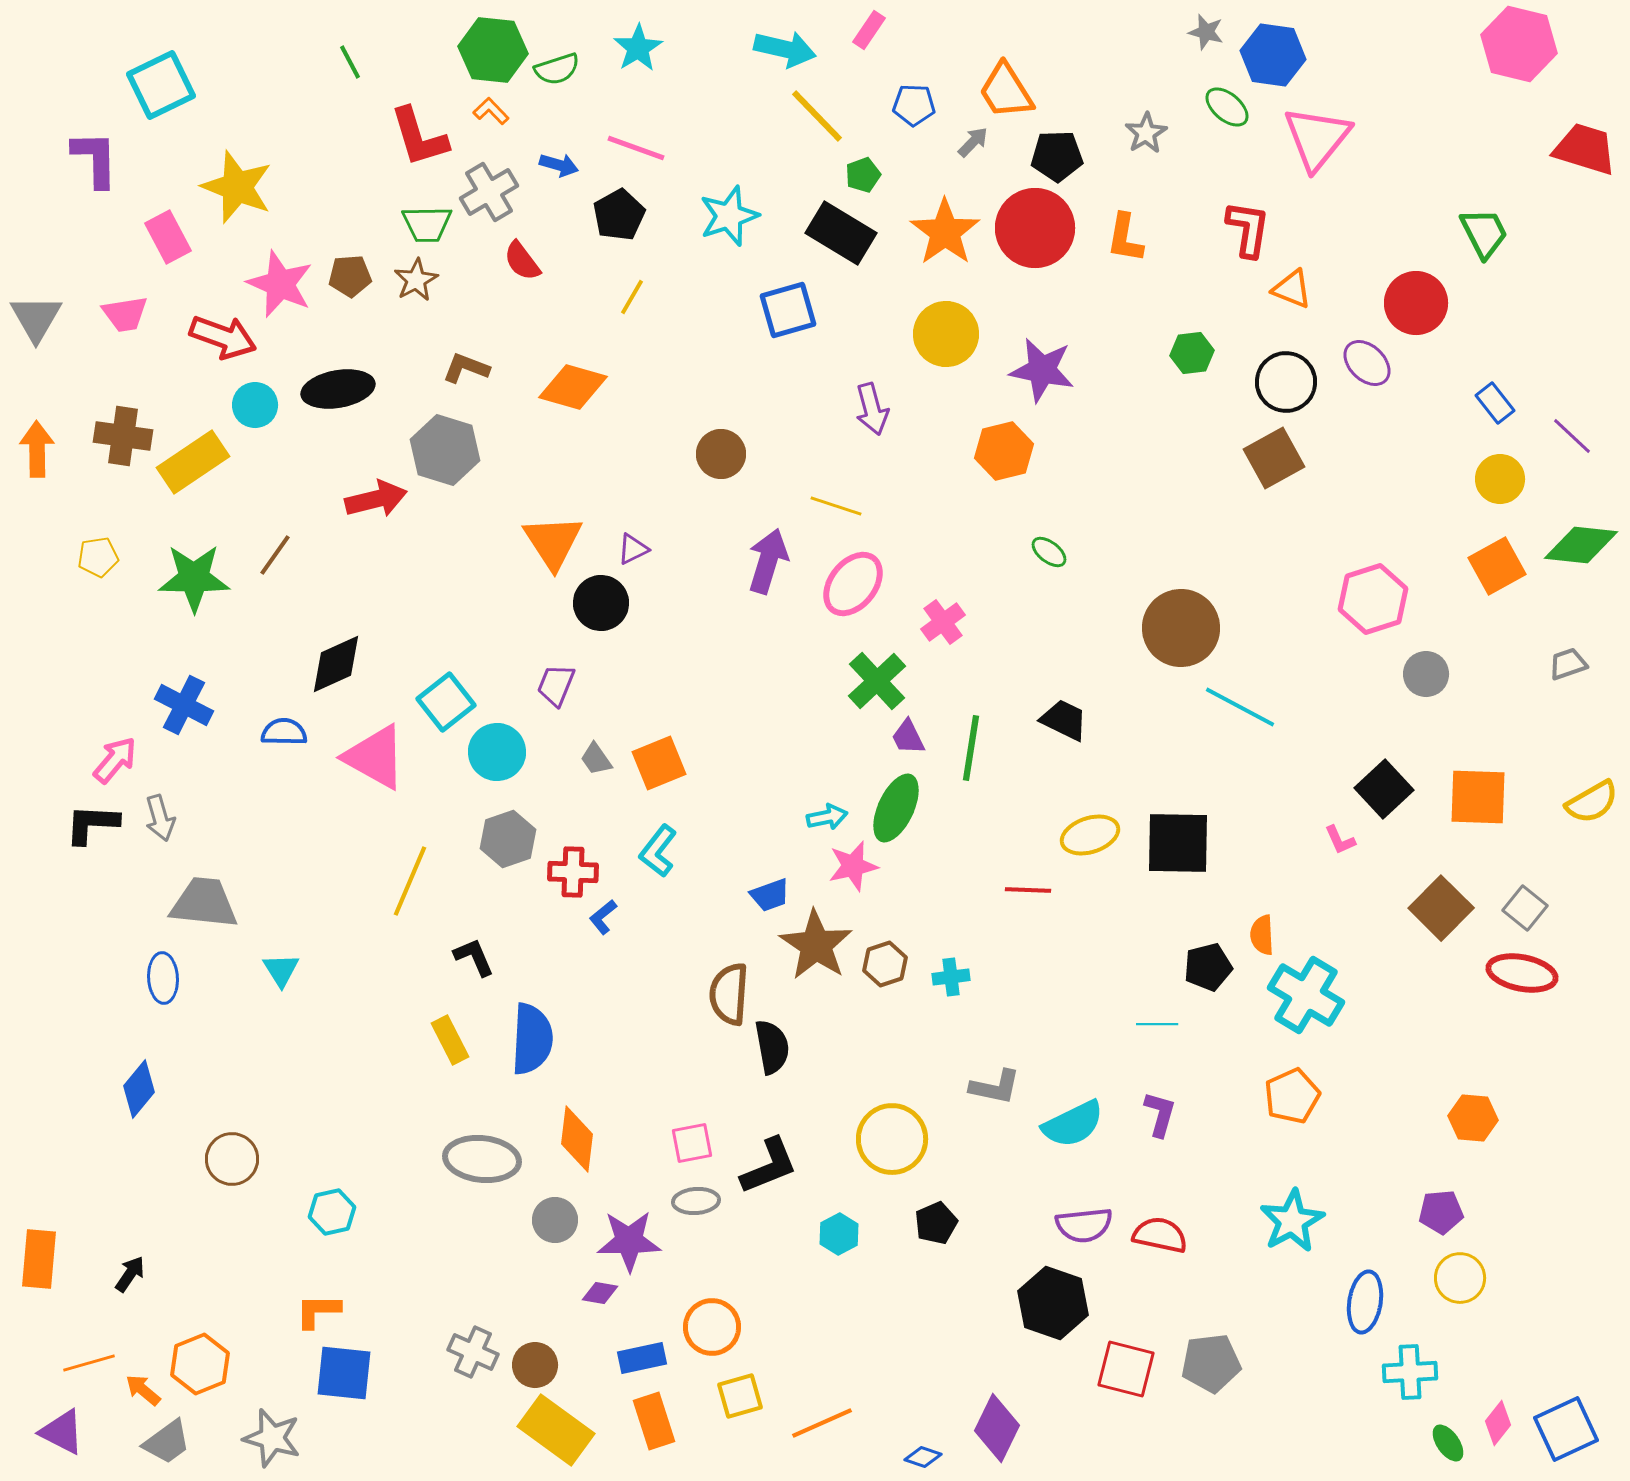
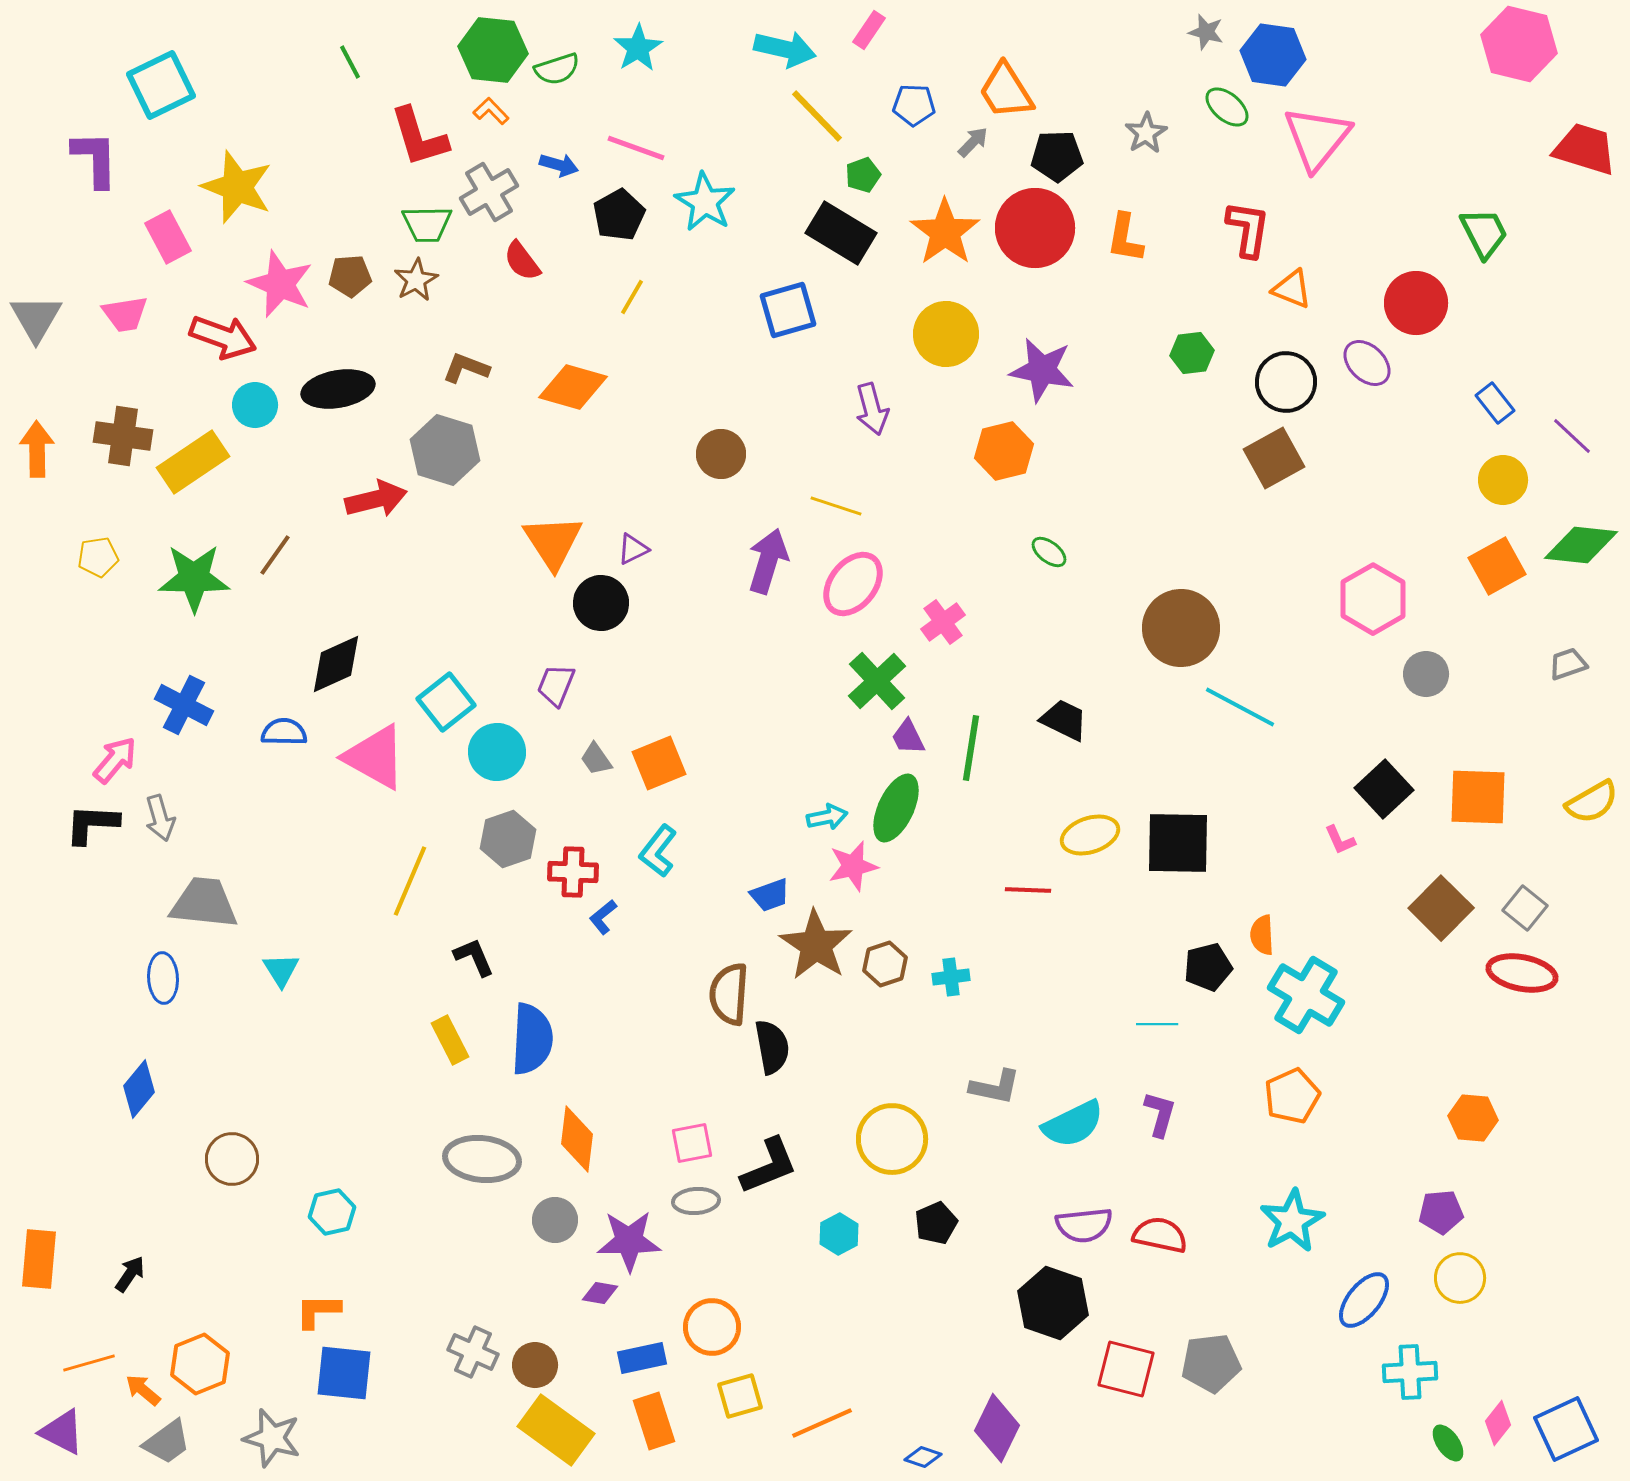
cyan star at (729, 216): moved 24 px left, 14 px up; rotated 22 degrees counterclockwise
yellow circle at (1500, 479): moved 3 px right, 1 px down
pink hexagon at (1373, 599): rotated 12 degrees counterclockwise
blue ellipse at (1365, 1302): moved 1 px left, 2 px up; rotated 30 degrees clockwise
